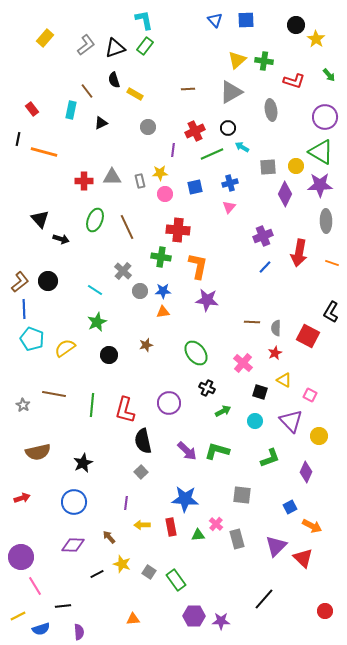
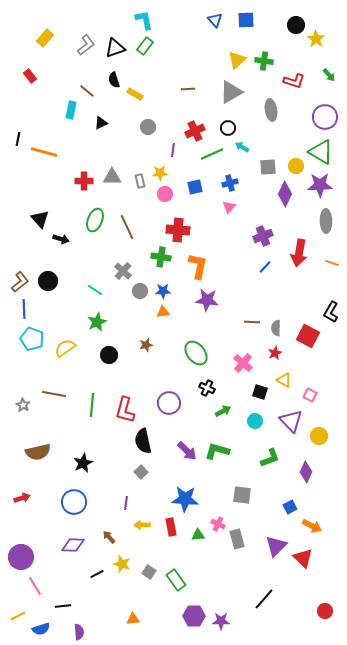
brown line at (87, 91): rotated 14 degrees counterclockwise
red rectangle at (32, 109): moved 2 px left, 33 px up
pink cross at (216, 524): moved 2 px right; rotated 16 degrees counterclockwise
